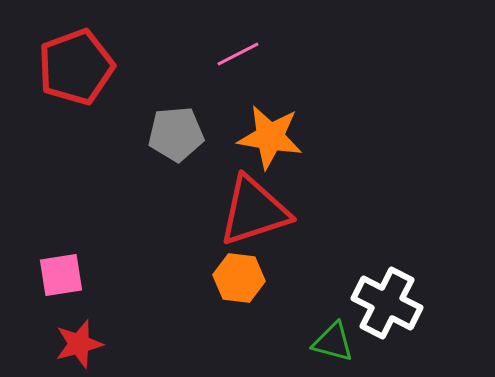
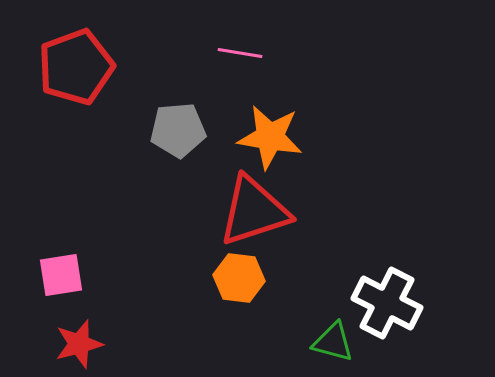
pink line: moved 2 px right, 1 px up; rotated 36 degrees clockwise
gray pentagon: moved 2 px right, 4 px up
